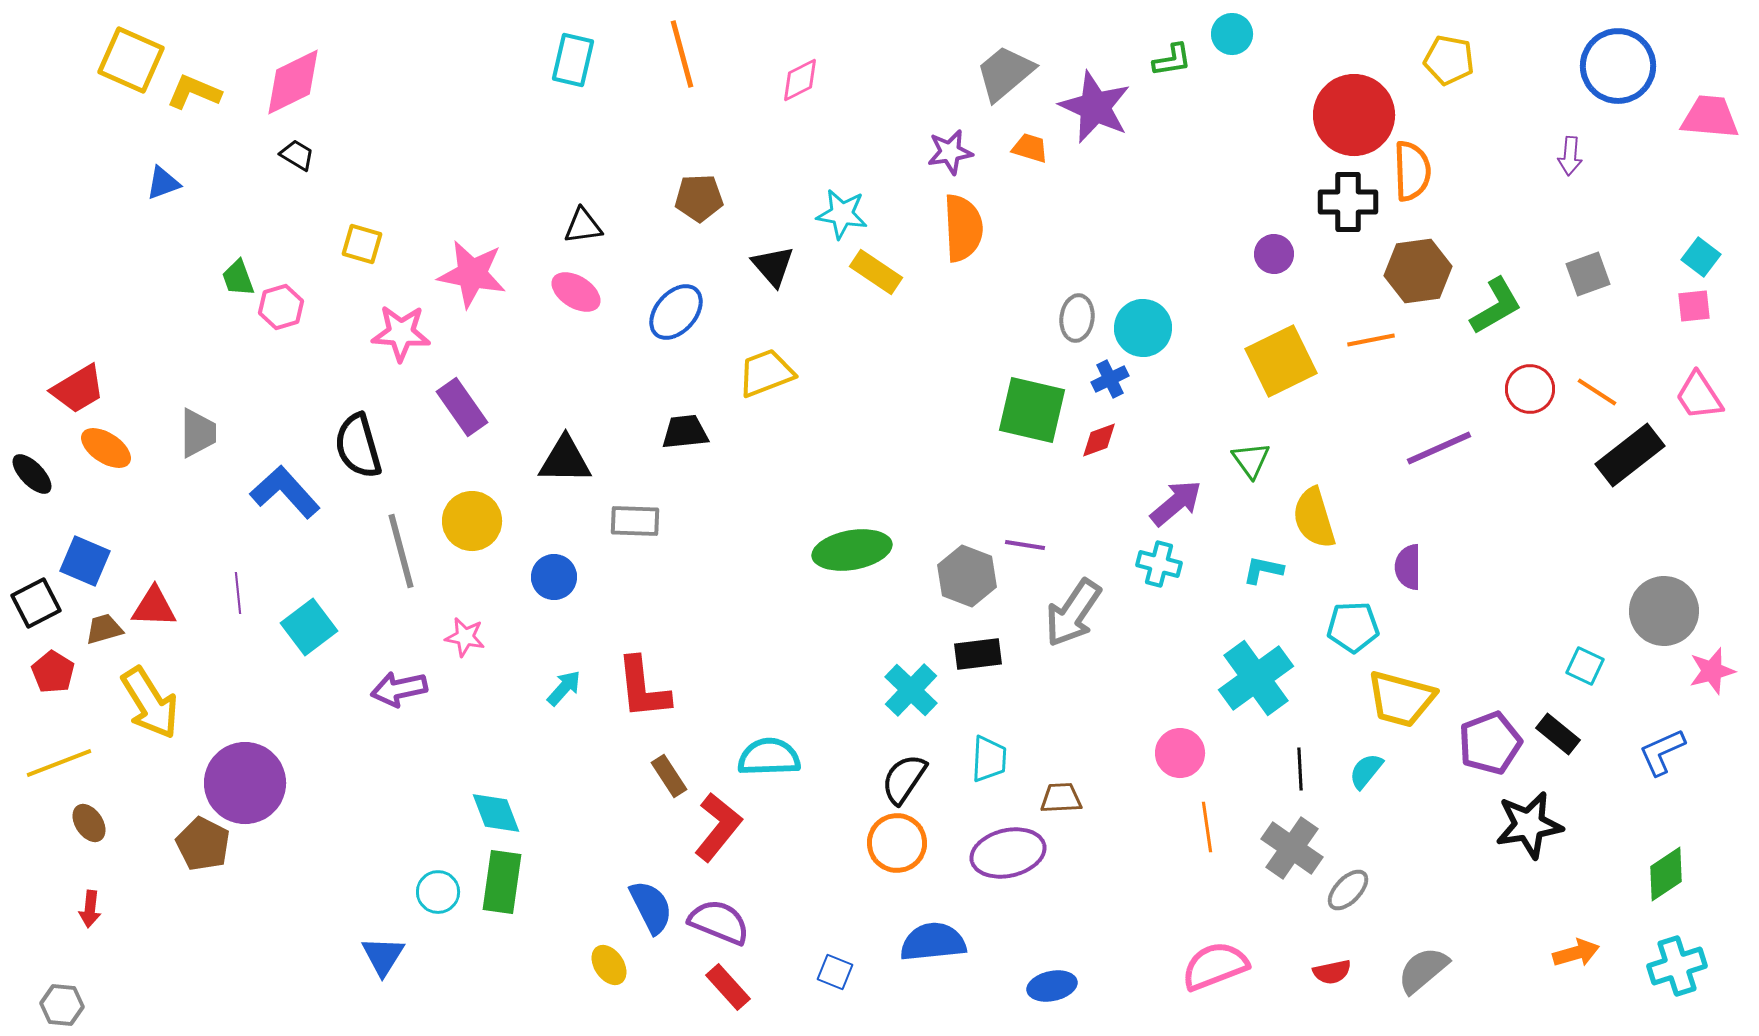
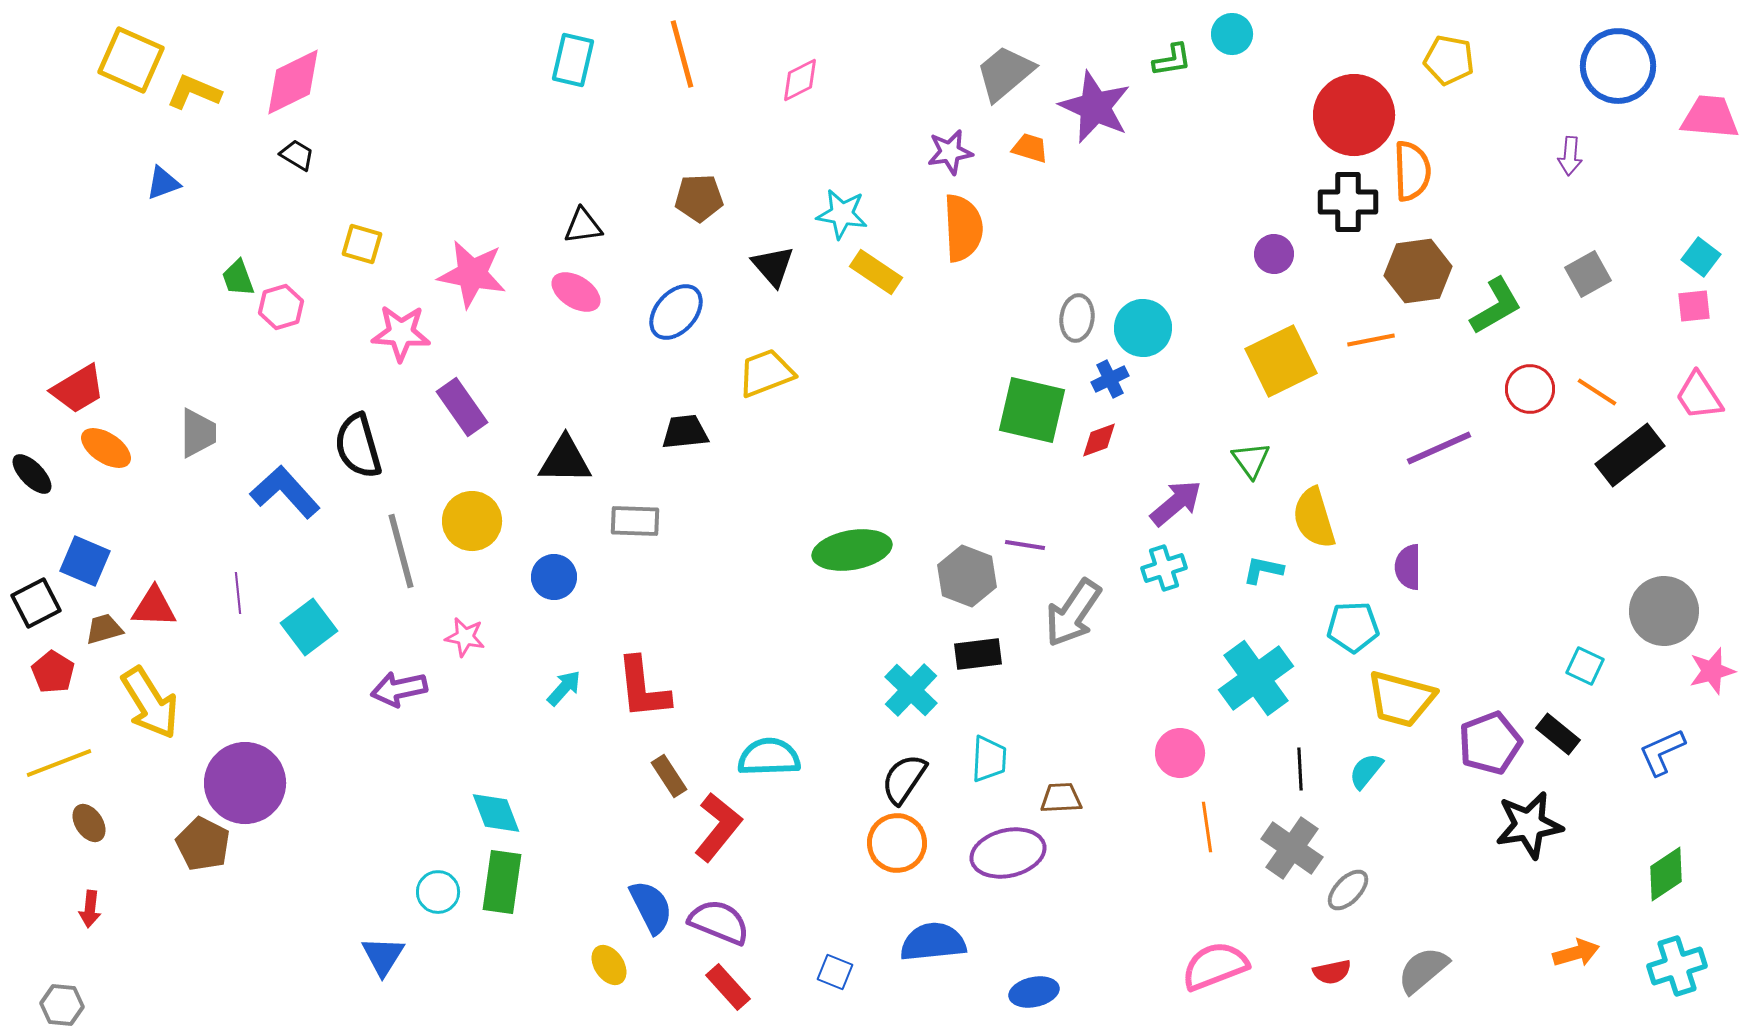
gray square at (1588, 274): rotated 9 degrees counterclockwise
cyan cross at (1159, 564): moved 5 px right, 4 px down; rotated 33 degrees counterclockwise
blue ellipse at (1052, 986): moved 18 px left, 6 px down
